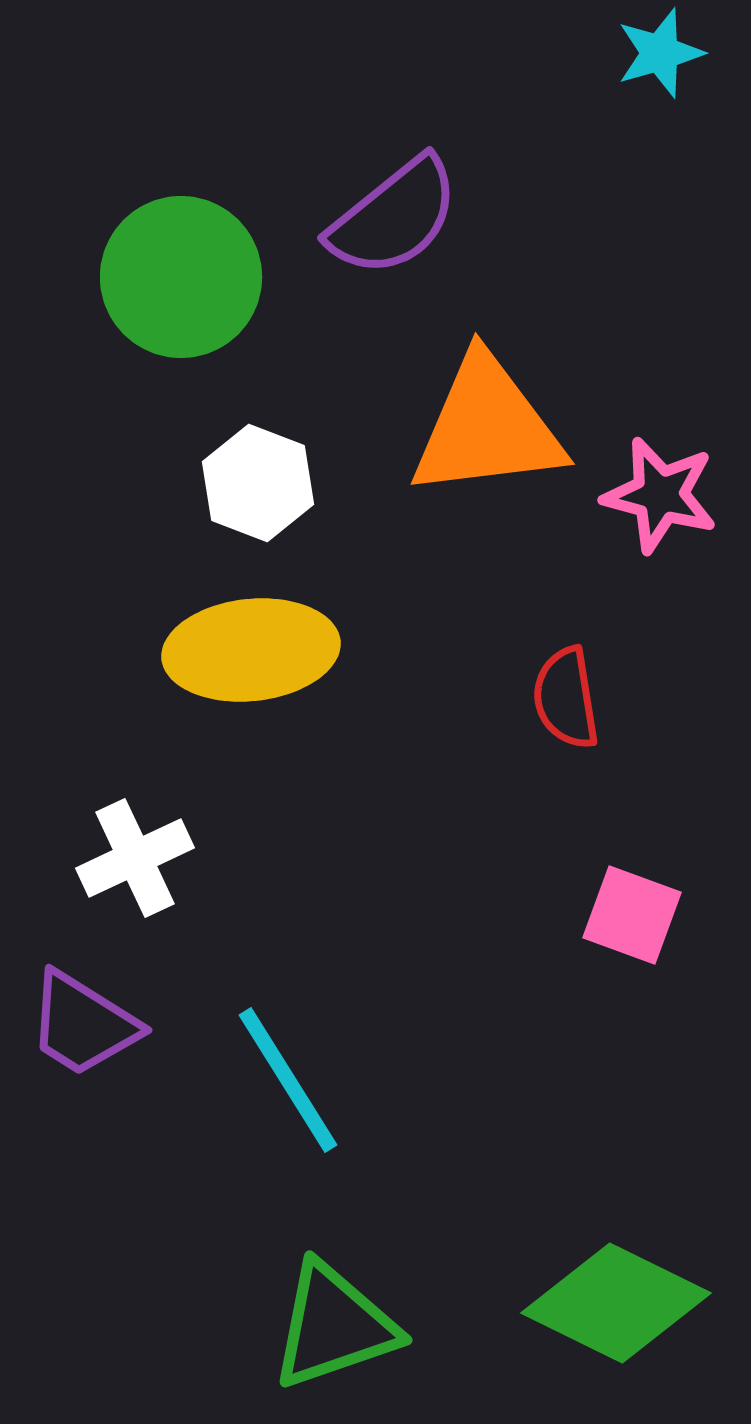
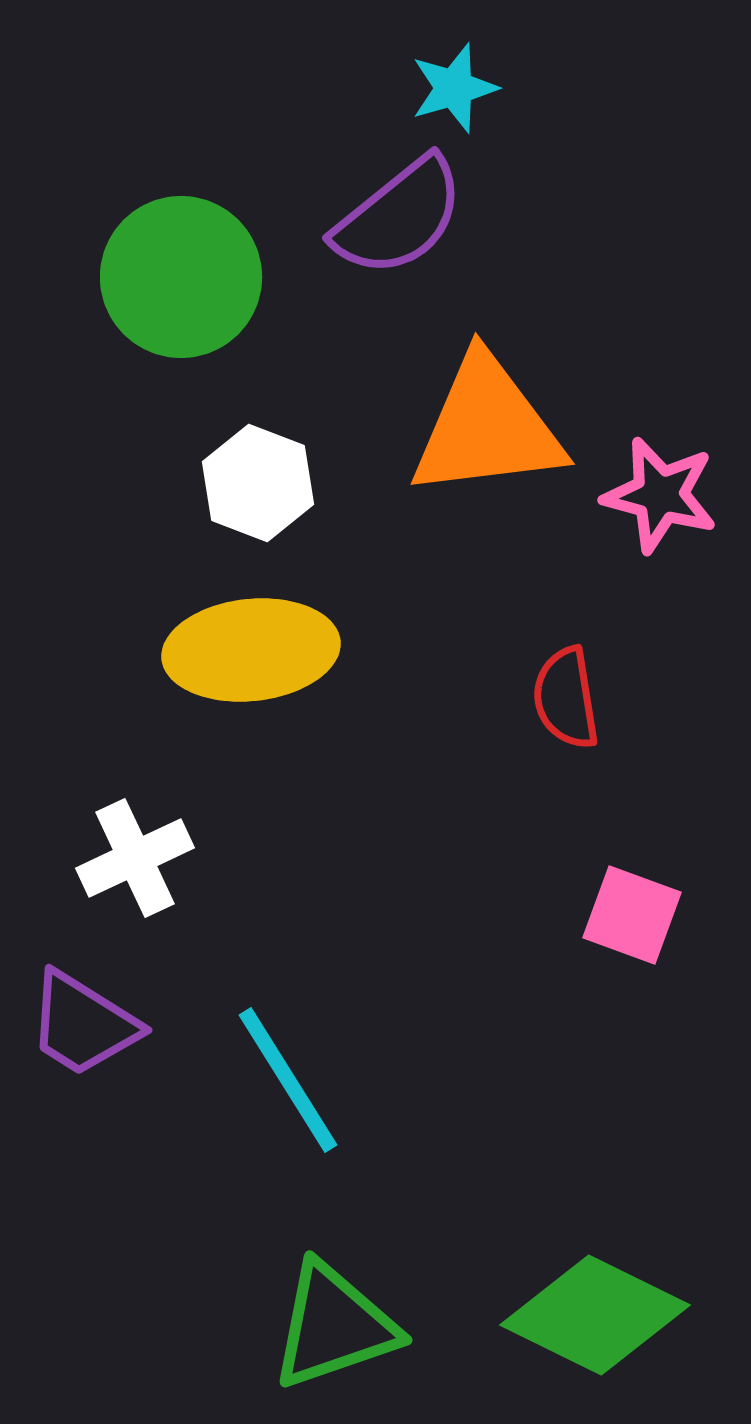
cyan star: moved 206 px left, 35 px down
purple semicircle: moved 5 px right
green diamond: moved 21 px left, 12 px down
